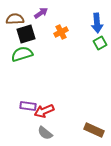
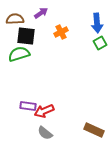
black square: moved 2 px down; rotated 24 degrees clockwise
green semicircle: moved 3 px left
